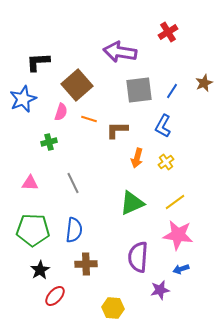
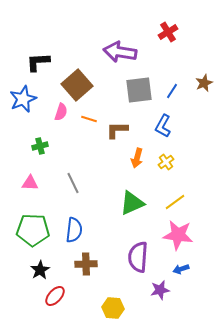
green cross: moved 9 px left, 4 px down
